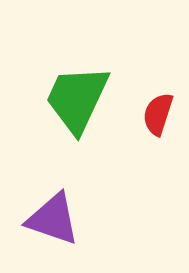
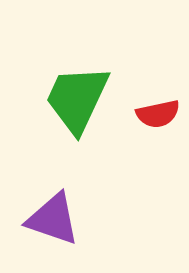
red semicircle: rotated 120 degrees counterclockwise
